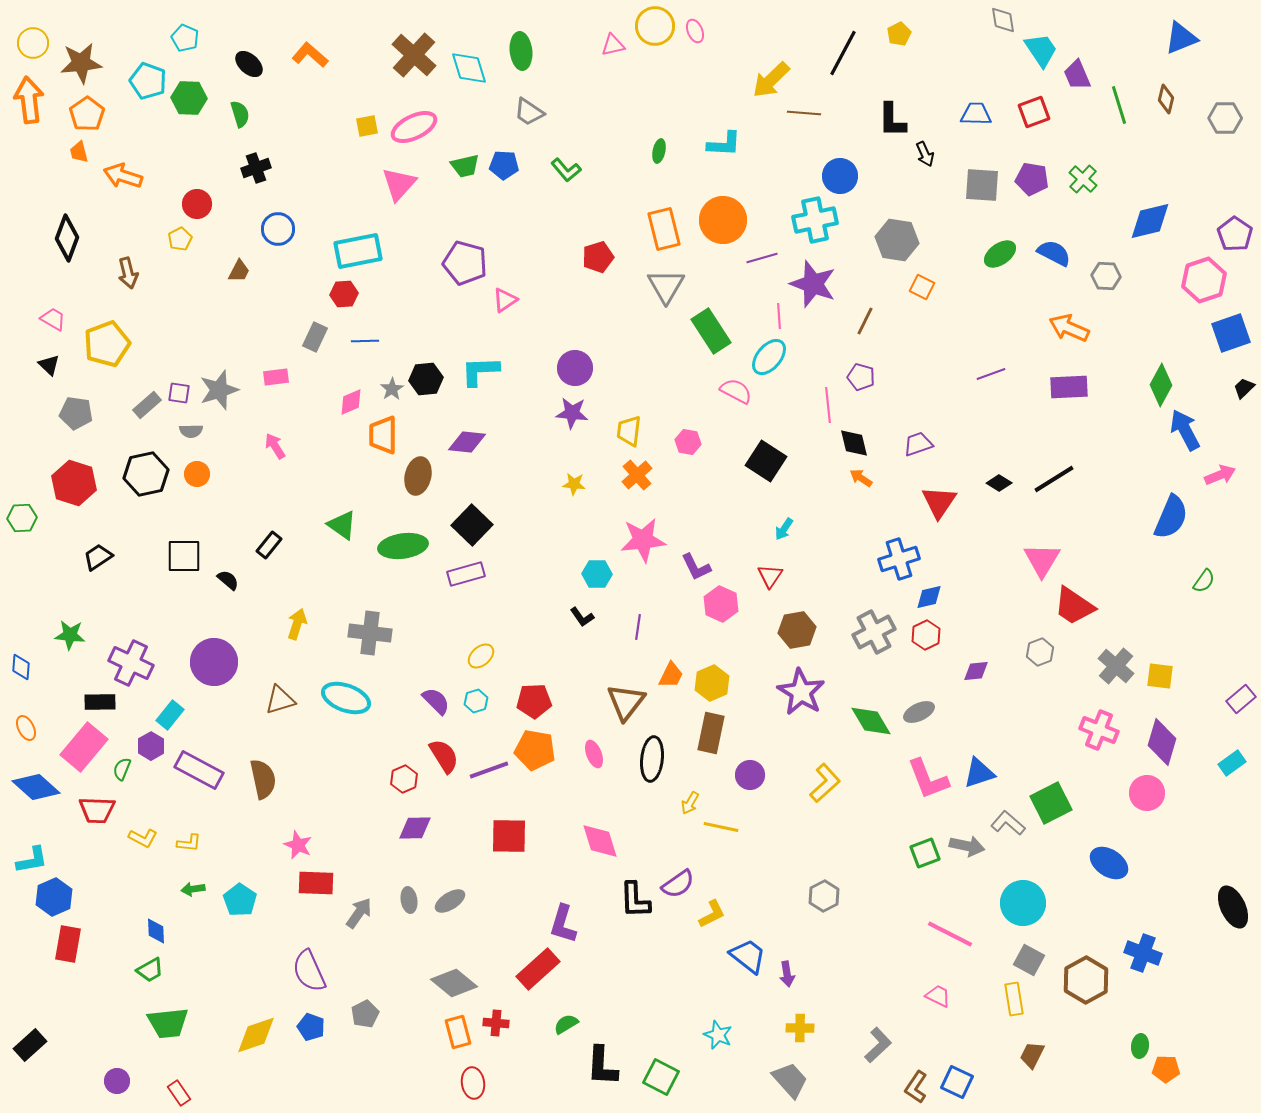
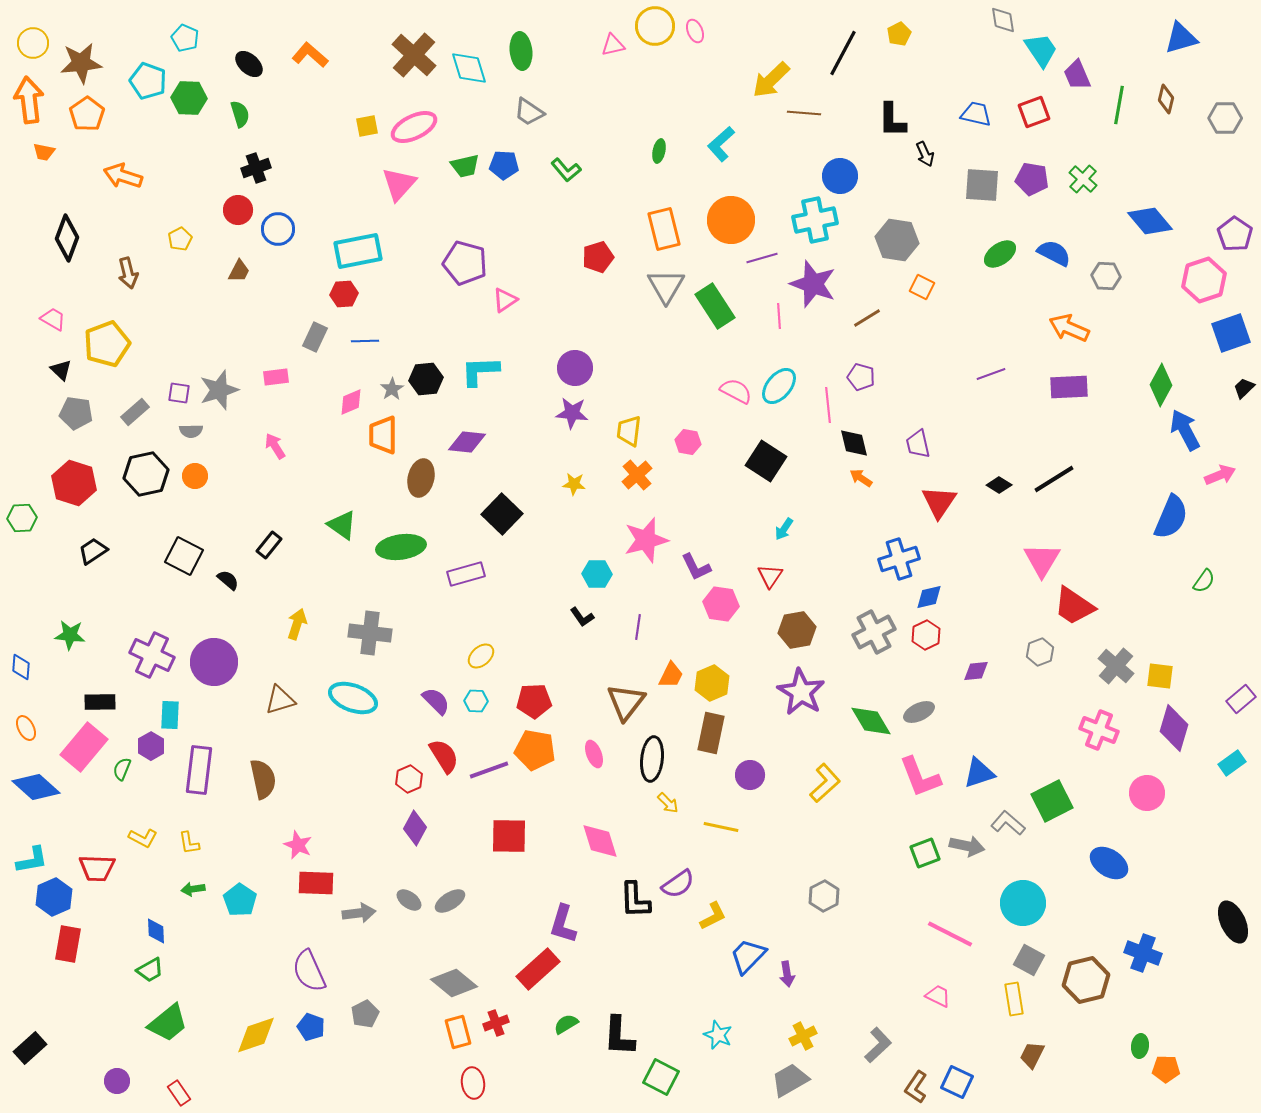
blue triangle at (1181, 38): rotated 6 degrees clockwise
green line at (1119, 105): rotated 27 degrees clockwise
blue trapezoid at (976, 114): rotated 12 degrees clockwise
cyan L-shape at (724, 144): moved 3 px left; rotated 135 degrees clockwise
orange trapezoid at (79, 152): moved 35 px left; rotated 65 degrees counterclockwise
red circle at (197, 204): moved 41 px right, 6 px down
orange circle at (723, 220): moved 8 px right
blue diamond at (1150, 221): rotated 63 degrees clockwise
brown line at (865, 321): moved 2 px right, 3 px up; rotated 32 degrees clockwise
green rectangle at (711, 331): moved 4 px right, 25 px up
cyan ellipse at (769, 357): moved 10 px right, 29 px down
black triangle at (49, 365): moved 12 px right, 5 px down
gray rectangle at (147, 405): moved 12 px left, 7 px down
purple trapezoid at (918, 444): rotated 84 degrees counterclockwise
orange circle at (197, 474): moved 2 px left, 2 px down
brown ellipse at (418, 476): moved 3 px right, 2 px down
black diamond at (999, 483): moved 2 px down
black square at (472, 525): moved 30 px right, 11 px up
pink star at (643, 540): moved 3 px right; rotated 9 degrees counterclockwise
green ellipse at (403, 546): moved 2 px left, 1 px down
black square at (184, 556): rotated 27 degrees clockwise
black trapezoid at (98, 557): moved 5 px left, 6 px up
pink hexagon at (721, 604): rotated 16 degrees counterclockwise
purple cross at (131, 663): moved 21 px right, 8 px up
cyan ellipse at (346, 698): moved 7 px right
cyan hexagon at (476, 701): rotated 20 degrees clockwise
cyan rectangle at (170, 715): rotated 36 degrees counterclockwise
purple diamond at (1162, 742): moved 12 px right, 14 px up
purple rectangle at (199, 770): rotated 69 degrees clockwise
red hexagon at (404, 779): moved 5 px right
pink L-shape at (928, 779): moved 8 px left, 2 px up
yellow arrow at (690, 803): moved 22 px left; rotated 75 degrees counterclockwise
green square at (1051, 803): moved 1 px right, 2 px up
red trapezoid at (97, 810): moved 58 px down
purple diamond at (415, 828): rotated 60 degrees counterclockwise
yellow L-shape at (189, 843): rotated 75 degrees clockwise
gray ellipse at (409, 900): rotated 45 degrees counterclockwise
black ellipse at (1233, 907): moved 15 px down
gray arrow at (359, 913): rotated 48 degrees clockwise
yellow L-shape at (712, 914): moved 1 px right, 2 px down
blue trapezoid at (748, 956): rotated 84 degrees counterclockwise
brown hexagon at (1086, 980): rotated 15 degrees clockwise
green trapezoid at (168, 1023): rotated 33 degrees counterclockwise
red cross at (496, 1023): rotated 25 degrees counterclockwise
yellow cross at (800, 1028): moved 3 px right, 8 px down; rotated 28 degrees counterclockwise
black rectangle at (30, 1045): moved 3 px down
black L-shape at (602, 1066): moved 17 px right, 30 px up
gray trapezoid at (790, 1080): rotated 78 degrees counterclockwise
